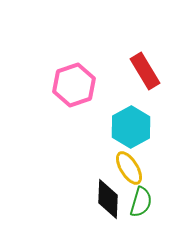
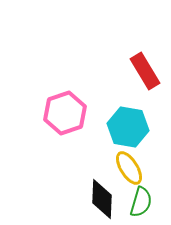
pink hexagon: moved 9 px left, 28 px down
cyan hexagon: moved 3 px left; rotated 21 degrees counterclockwise
black diamond: moved 6 px left
